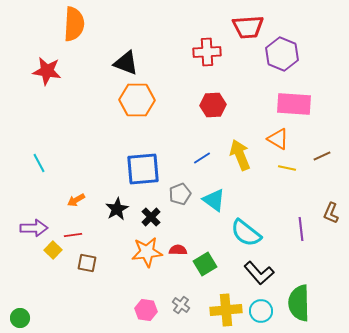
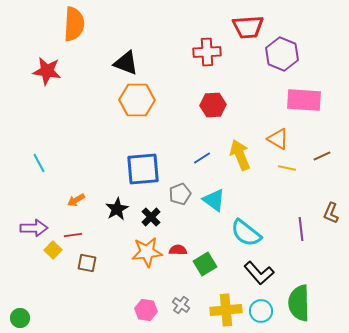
pink rectangle: moved 10 px right, 4 px up
